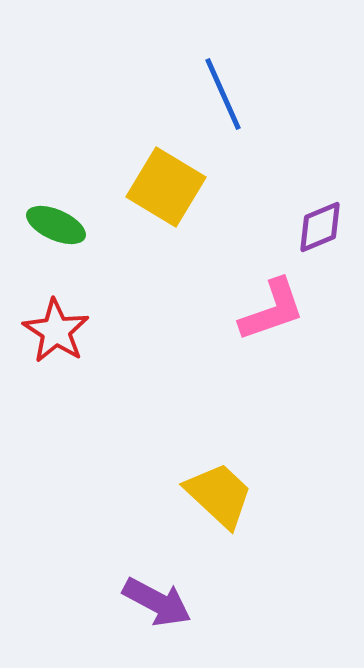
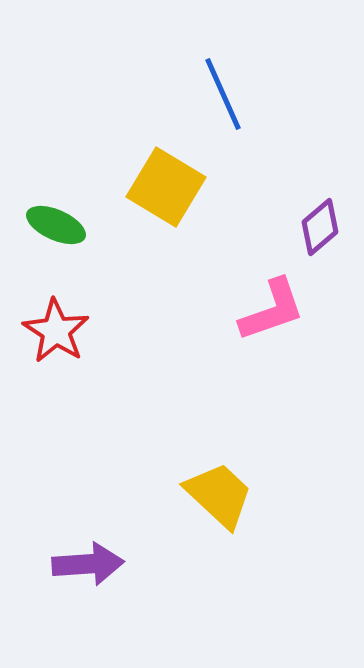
purple diamond: rotated 18 degrees counterclockwise
purple arrow: moved 69 px left, 38 px up; rotated 32 degrees counterclockwise
